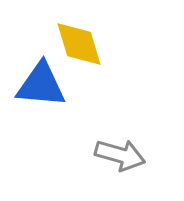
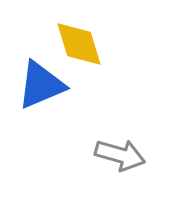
blue triangle: rotated 28 degrees counterclockwise
